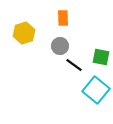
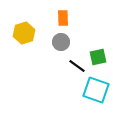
gray circle: moved 1 px right, 4 px up
green square: moved 3 px left; rotated 24 degrees counterclockwise
black line: moved 3 px right, 1 px down
cyan square: rotated 20 degrees counterclockwise
